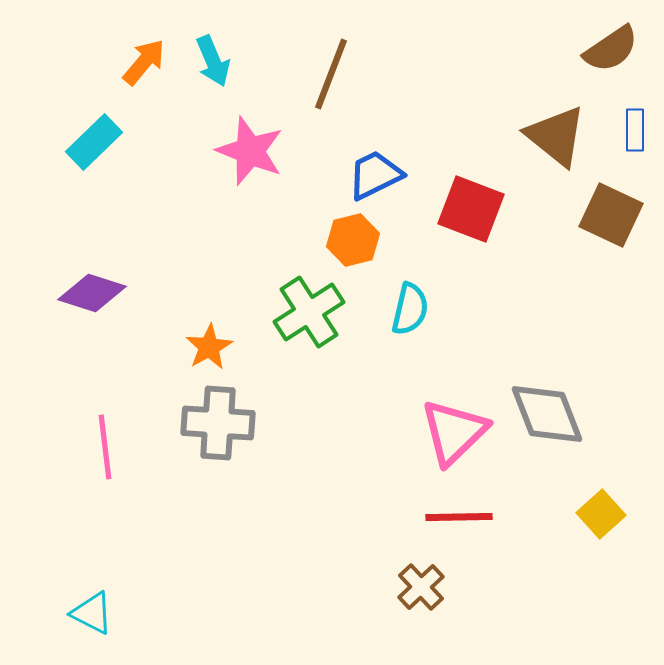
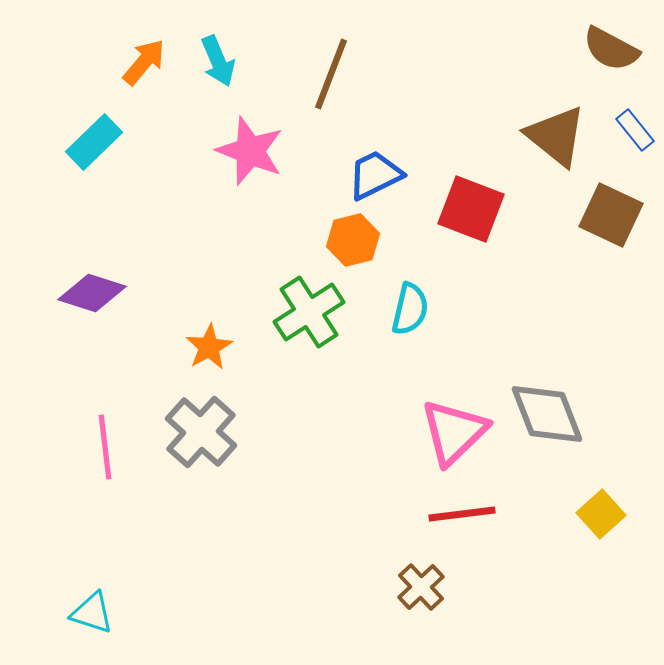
brown semicircle: rotated 62 degrees clockwise
cyan arrow: moved 5 px right
blue rectangle: rotated 39 degrees counterclockwise
gray cross: moved 17 px left, 9 px down; rotated 38 degrees clockwise
red line: moved 3 px right, 3 px up; rotated 6 degrees counterclockwise
cyan triangle: rotated 9 degrees counterclockwise
